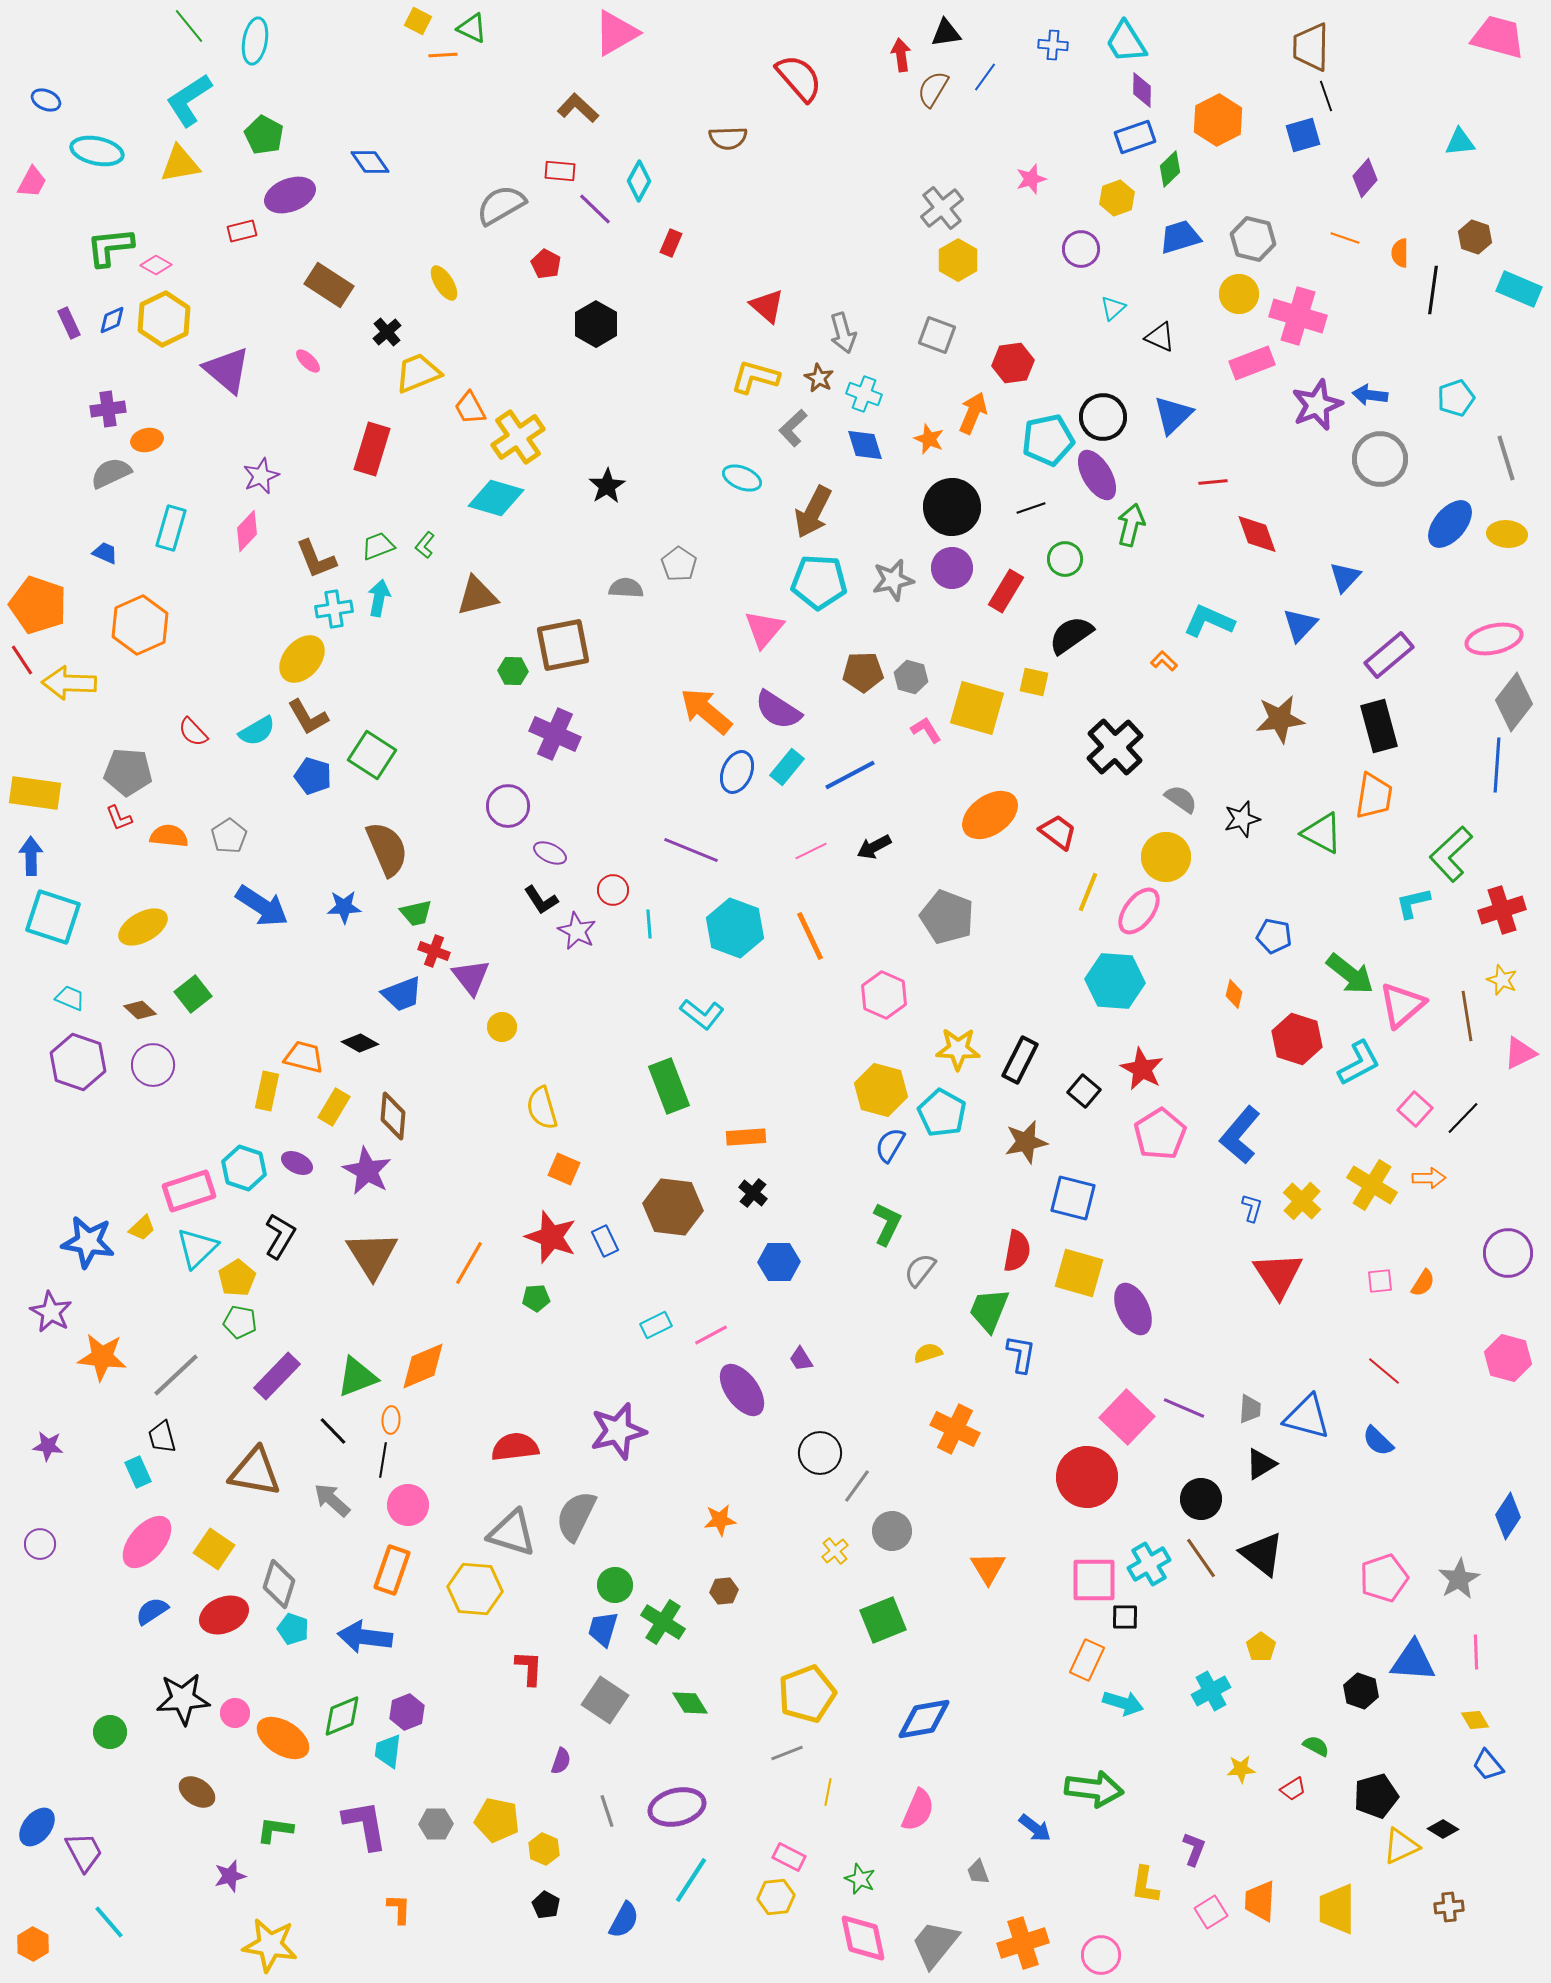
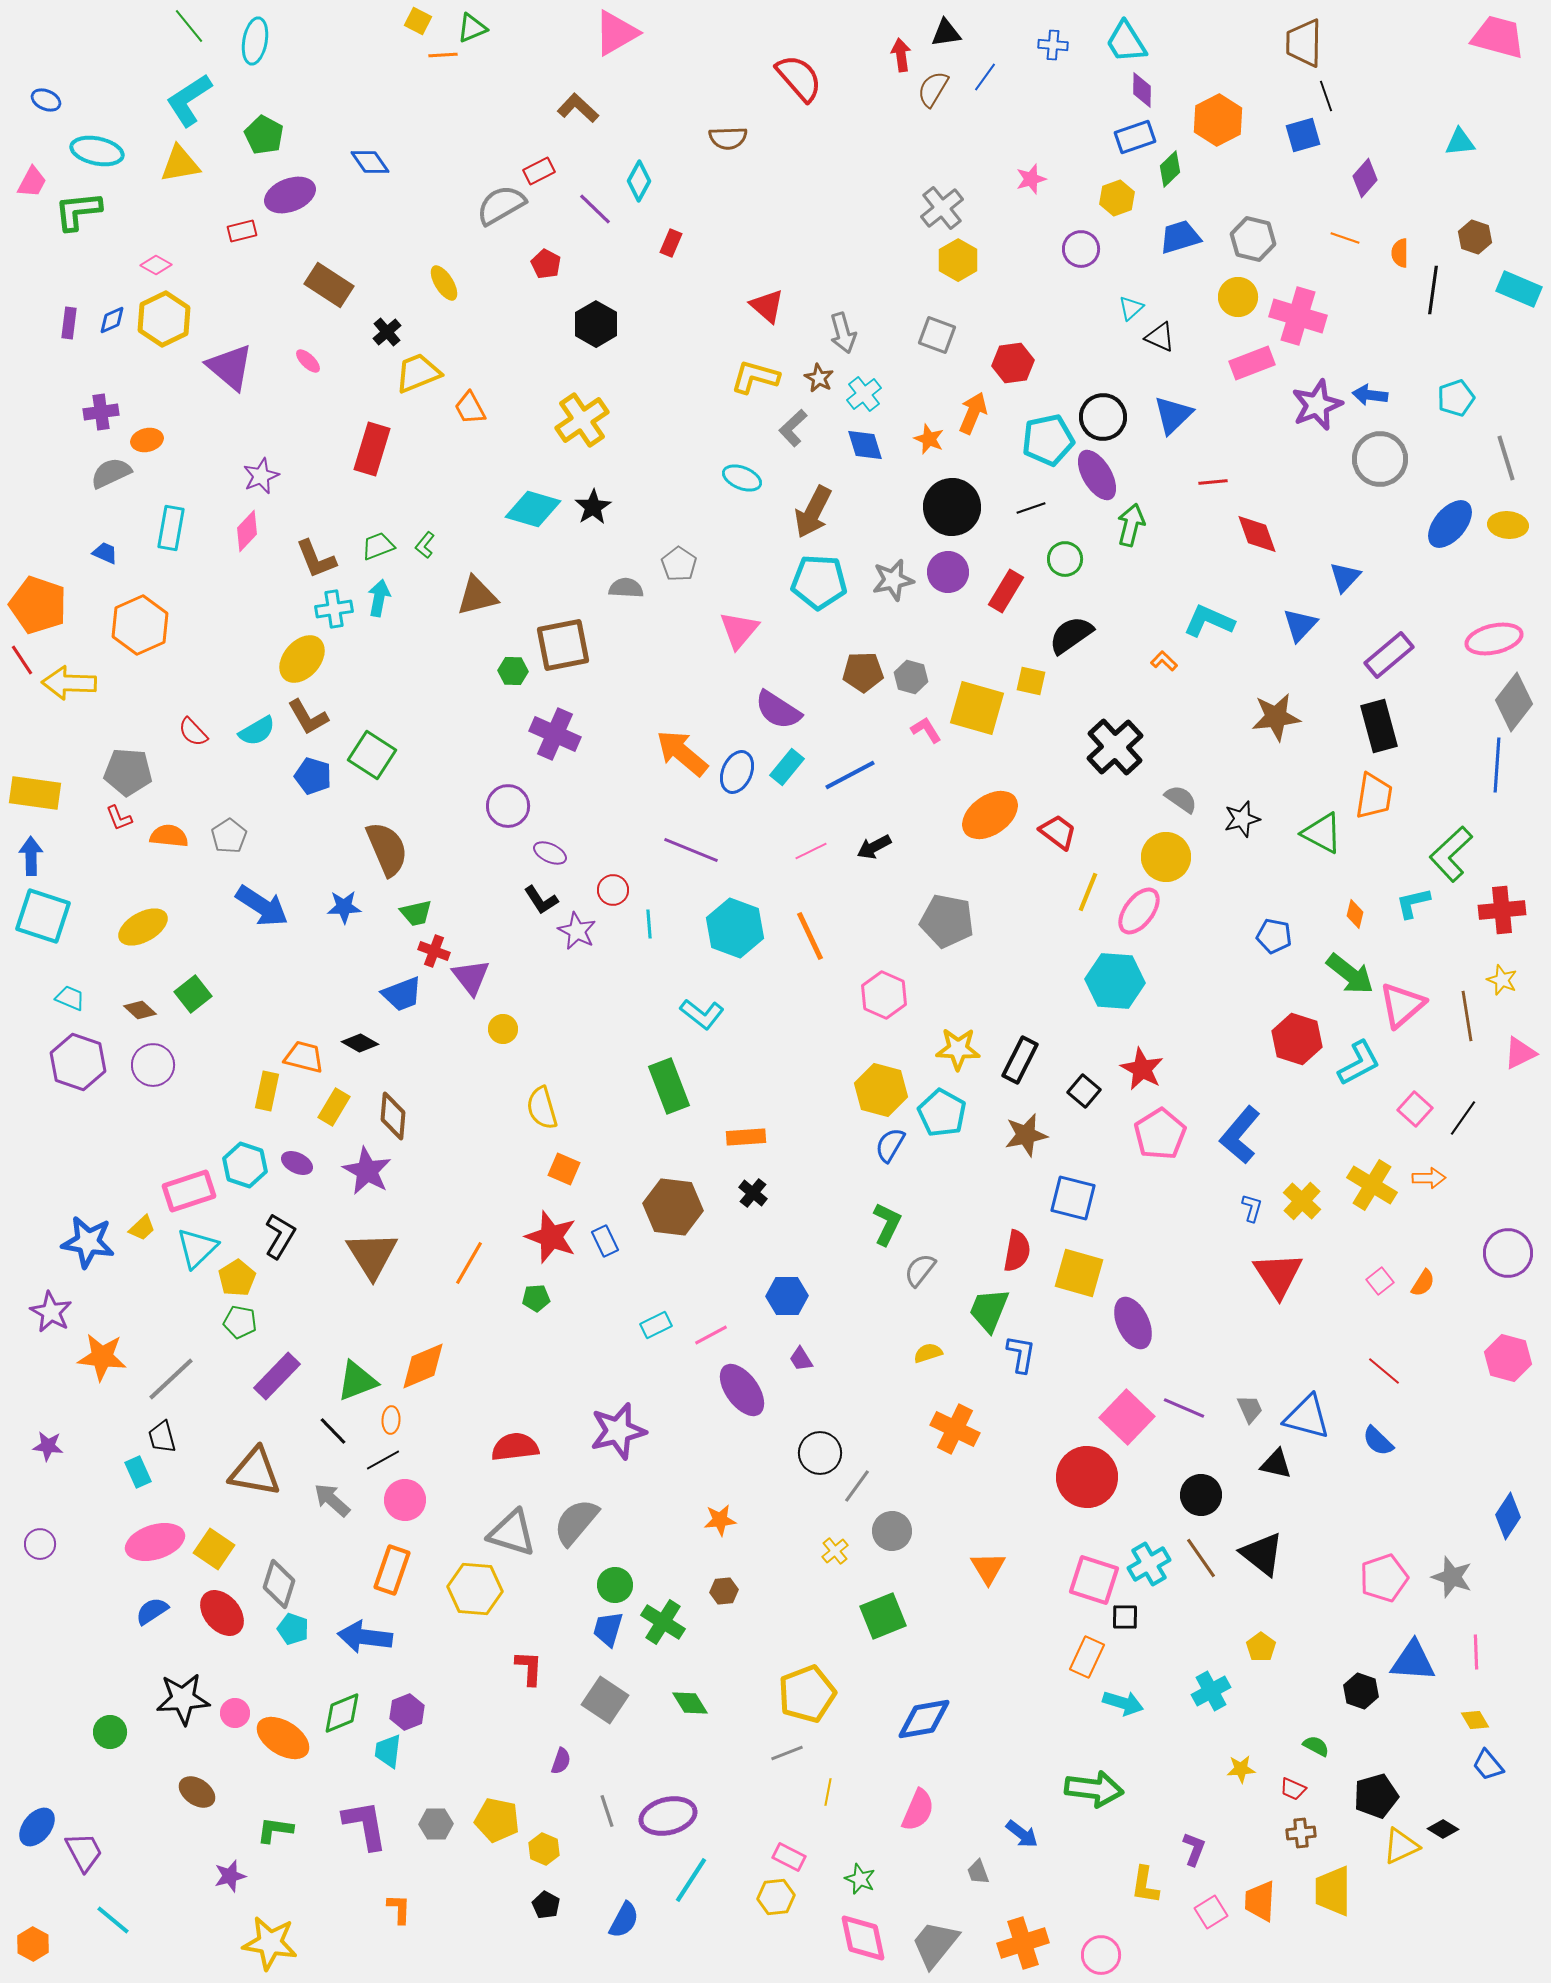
green triangle at (472, 28): rotated 48 degrees counterclockwise
brown trapezoid at (1311, 47): moved 7 px left, 4 px up
red rectangle at (560, 171): moved 21 px left; rotated 32 degrees counterclockwise
green L-shape at (110, 247): moved 32 px left, 36 px up
yellow circle at (1239, 294): moved 1 px left, 3 px down
cyan triangle at (1113, 308): moved 18 px right
purple rectangle at (69, 323): rotated 32 degrees clockwise
purple triangle at (227, 370): moved 3 px right, 3 px up
cyan cross at (864, 394): rotated 32 degrees clockwise
purple cross at (108, 409): moved 7 px left, 3 px down
yellow cross at (518, 437): moved 64 px right, 17 px up
black star at (607, 486): moved 14 px left, 21 px down
cyan diamond at (496, 498): moved 37 px right, 11 px down
cyan rectangle at (171, 528): rotated 6 degrees counterclockwise
yellow ellipse at (1507, 534): moved 1 px right, 9 px up
purple circle at (952, 568): moved 4 px left, 4 px down
pink triangle at (764, 629): moved 25 px left, 1 px down
yellow square at (1034, 682): moved 3 px left, 1 px up
orange arrow at (706, 711): moved 24 px left, 42 px down
brown star at (1280, 719): moved 4 px left, 2 px up
red cross at (1502, 910): rotated 12 degrees clockwise
cyan square at (53, 917): moved 10 px left, 1 px up
gray pentagon at (947, 917): moved 4 px down; rotated 10 degrees counterclockwise
orange diamond at (1234, 994): moved 121 px right, 80 px up
yellow circle at (502, 1027): moved 1 px right, 2 px down
black line at (1463, 1118): rotated 9 degrees counterclockwise
brown star at (1026, 1142): moved 7 px up
cyan hexagon at (244, 1168): moved 1 px right, 3 px up
blue hexagon at (779, 1262): moved 8 px right, 34 px down
pink square at (1380, 1281): rotated 32 degrees counterclockwise
purple ellipse at (1133, 1309): moved 14 px down
gray line at (176, 1375): moved 5 px left, 4 px down
green triangle at (357, 1377): moved 4 px down
gray trapezoid at (1250, 1409): rotated 28 degrees counterclockwise
black line at (383, 1460): rotated 52 degrees clockwise
black triangle at (1261, 1464): moved 15 px right; rotated 44 degrees clockwise
black circle at (1201, 1499): moved 4 px up
pink circle at (408, 1505): moved 3 px left, 5 px up
gray semicircle at (576, 1516): moved 6 px down; rotated 14 degrees clockwise
pink ellipse at (147, 1542): moved 8 px right; rotated 32 degrees clockwise
gray star at (1459, 1579): moved 7 px left, 2 px up; rotated 24 degrees counterclockwise
pink square at (1094, 1580): rotated 18 degrees clockwise
red ellipse at (224, 1615): moved 2 px left, 2 px up; rotated 72 degrees clockwise
green square at (883, 1620): moved 4 px up
blue trapezoid at (603, 1629): moved 5 px right
orange rectangle at (1087, 1660): moved 3 px up
green diamond at (342, 1716): moved 3 px up
red trapezoid at (1293, 1789): rotated 56 degrees clockwise
purple ellipse at (677, 1807): moved 9 px left, 9 px down
blue arrow at (1035, 1828): moved 13 px left, 6 px down
brown cross at (1449, 1907): moved 148 px left, 74 px up
yellow trapezoid at (1337, 1909): moved 4 px left, 18 px up
cyan line at (109, 1922): moved 4 px right, 2 px up; rotated 9 degrees counterclockwise
yellow star at (270, 1945): moved 2 px up
